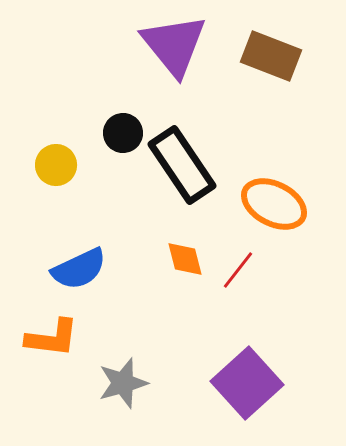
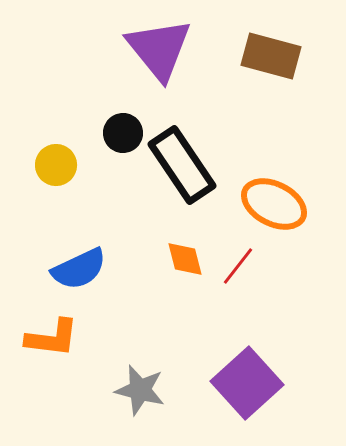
purple triangle: moved 15 px left, 4 px down
brown rectangle: rotated 6 degrees counterclockwise
red line: moved 4 px up
gray star: moved 17 px right, 7 px down; rotated 30 degrees clockwise
